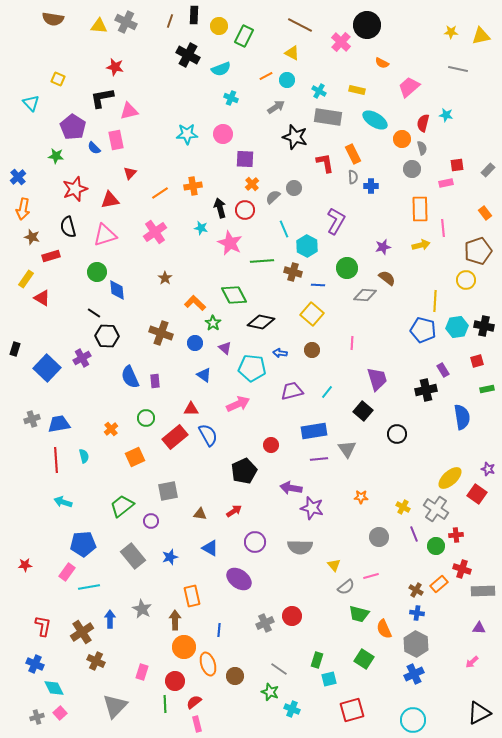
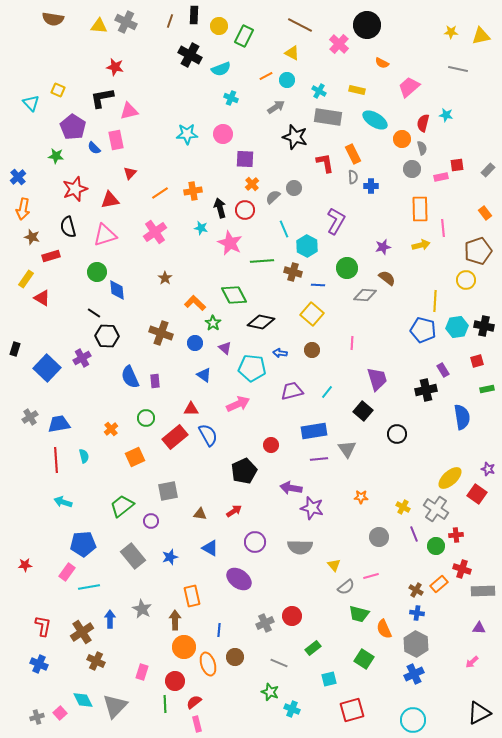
pink cross at (341, 42): moved 2 px left, 2 px down
black cross at (188, 55): moved 2 px right
yellow square at (58, 79): moved 11 px down
pink rectangle at (446, 183): moved 5 px left, 6 px up
orange cross at (193, 186): moved 5 px down
gray cross at (32, 419): moved 2 px left, 2 px up; rotated 14 degrees counterclockwise
green rectangle at (317, 660): moved 4 px left, 12 px up; rotated 35 degrees clockwise
blue cross at (35, 664): moved 4 px right
gray line at (279, 669): moved 6 px up; rotated 12 degrees counterclockwise
brown circle at (235, 676): moved 19 px up
cyan diamond at (54, 688): moved 29 px right, 12 px down
